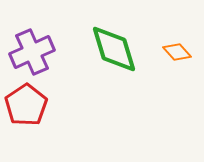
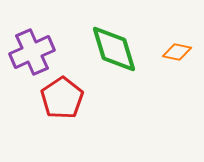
orange diamond: rotated 36 degrees counterclockwise
red pentagon: moved 36 px right, 7 px up
